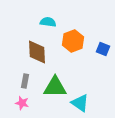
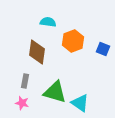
brown diamond: rotated 10 degrees clockwise
green triangle: moved 5 px down; rotated 15 degrees clockwise
